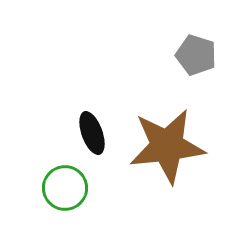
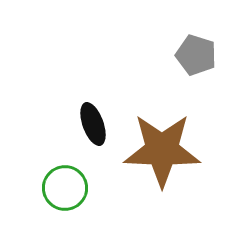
black ellipse: moved 1 px right, 9 px up
brown star: moved 5 px left, 4 px down; rotated 8 degrees clockwise
